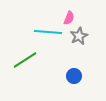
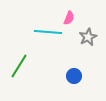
gray star: moved 9 px right, 1 px down
green line: moved 6 px left, 6 px down; rotated 25 degrees counterclockwise
